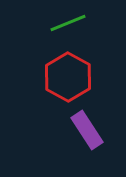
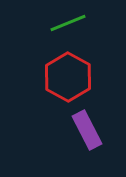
purple rectangle: rotated 6 degrees clockwise
